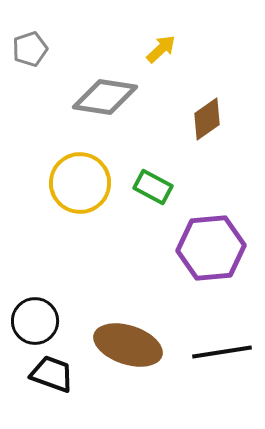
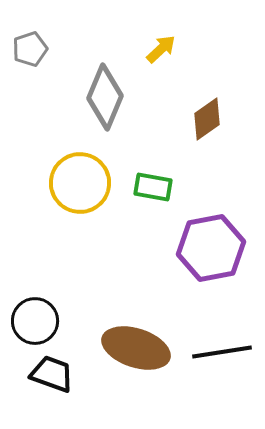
gray diamond: rotated 76 degrees counterclockwise
green rectangle: rotated 18 degrees counterclockwise
purple hexagon: rotated 6 degrees counterclockwise
brown ellipse: moved 8 px right, 3 px down
